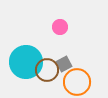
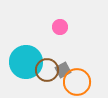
gray square: moved 1 px left, 6 px down
